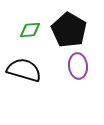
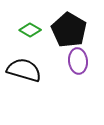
green diamond: rotated 35 degrees clockwise
purple ellipse: moved 5 px up
